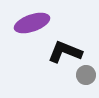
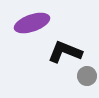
gray circle: moved 1 px right, 1 px down
